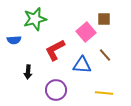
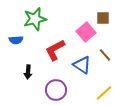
brown square: moved 1 px left, 1 px up
blue semicircle: moved 2 px right
blue triangle: rotated 30 degrees clockwise
yellow line: rotated 48 degrees counterclockwise
